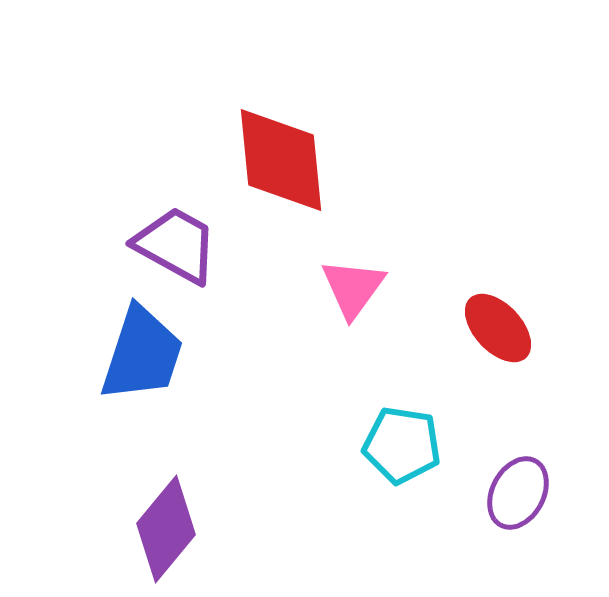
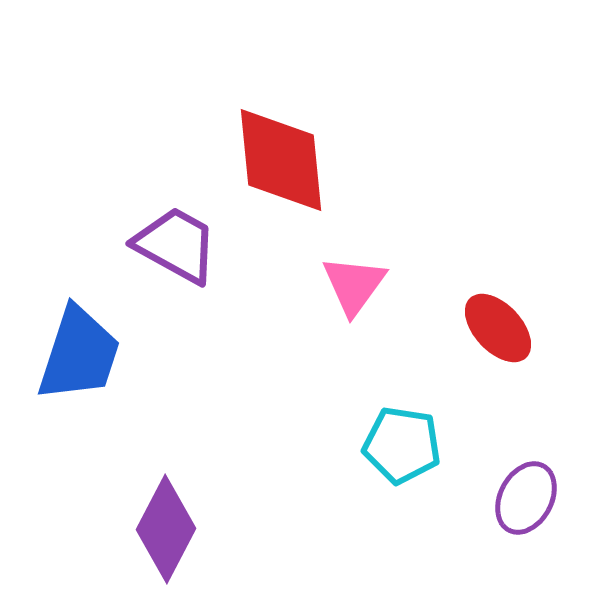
pink triangle: moved 1 px right, 3 px up
blue trapezoid: moved 63 px left
purple ellipse: moved 8 px right, 5 px down
purple diamond: rotated 12 degrees counterclockwise
